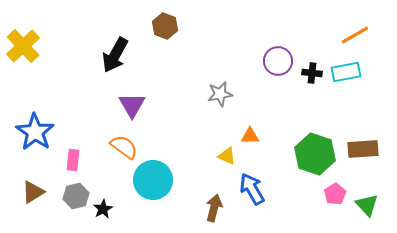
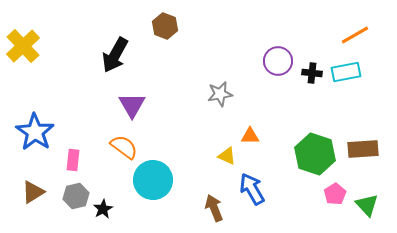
brown arrow: rotated 36 degrees counterclockwise
